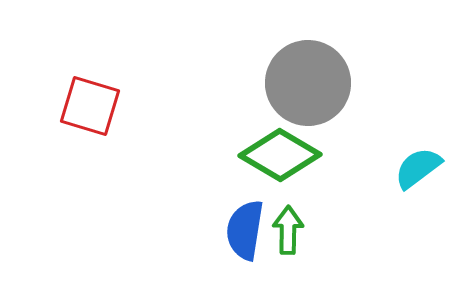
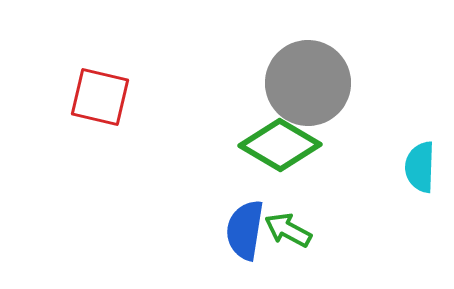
red square: moved 10 px right, 9 px up; rotated 4 degrees counterclockwise
green diamond: moved 10 px up
cyan semicircle: moved 2 px right, 1 px up; rotated 51 degrees counterclockwise
green arrow: rotated 63 degrees counterclockwise
